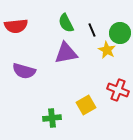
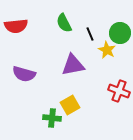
green semicircle: moved 2 px left
black line: moved 2 px left, 4 px down
purple triangle: moved 7 px right, 12 px down
purple semicircle: moved 3 px down
red cross: moved 1 px right, 1 px down
yellow square: moved 16 px left
green cross: rotated 12 degrees clockwise
